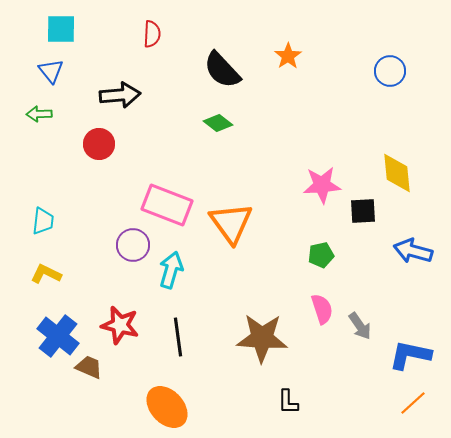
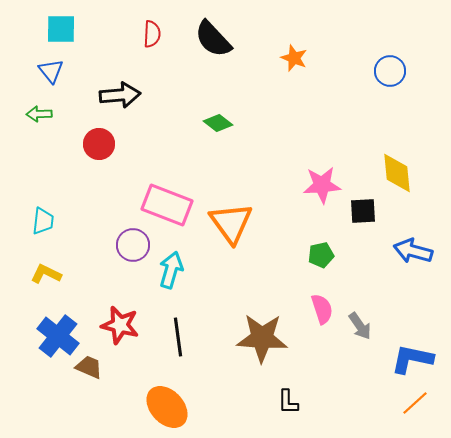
orange star: moved 6 px right, 2 px down; rotated 16 degrees counterclockwise
black semicircle: moved 9 px left, 31 px up
blue L-shape: moved 2 px right, 4 px down
orange line: moved 2 px right
